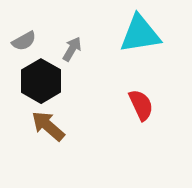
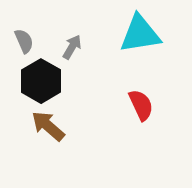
gray semicircle: rotated 85 degrees counterclockwise
gray arrow: moved 2 px up
